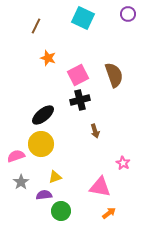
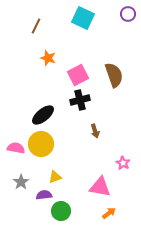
pink semicircle: moved 8 px up; rotated 30 degrees clockwise
